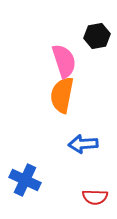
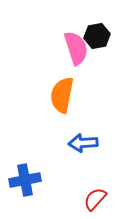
pink semicircle: moved 12 px right, 13 px up
blue arrow: moved 1 px up
blue cross: rotated 36 degrees counterclockwise
red semicircle: moved 2 px down; rotated 130 degrees clockwise
